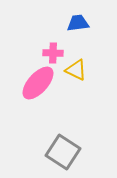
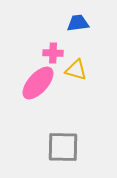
yellow triangle: rotated 10 degrees counterclockwise
gray square: moved 5 px up; rotated 32 degrees counterclockwise
